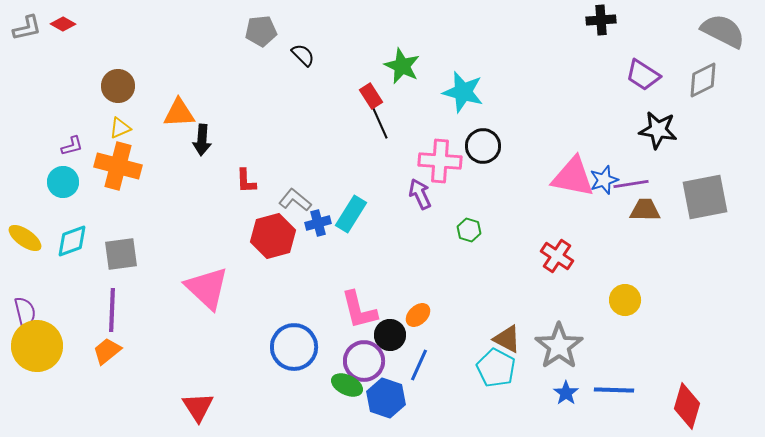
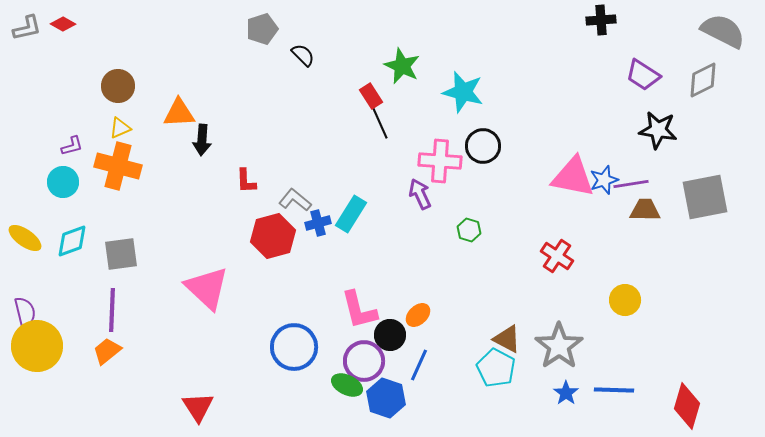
gray pentagon at (261, 31): moved 1 px right, 2 px up; rotated 12 degrees counterclockwise
